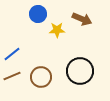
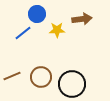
blue circle: moved 1 px left
brown arrow: rotated 30 degrees counterclockwise
blue line: moved 11 px right, 21 px up
black circle: moved 8 px left, 13 px down
